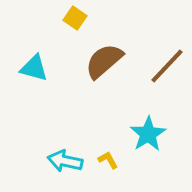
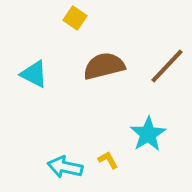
brown semicircle: moved 5 px down; rotated 27 degrees clockwise
cyan triangle: moved 6 px down; rotated 12 degrees clockwise
cyan arrow: moved 6 px down
